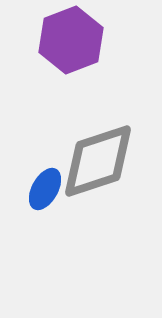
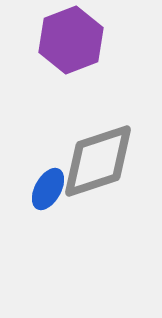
blue ellipse: moved 3 px right
